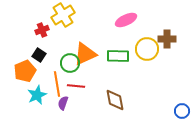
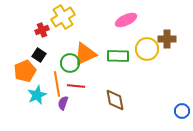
yellow cross: moved 2 px down
